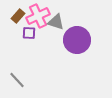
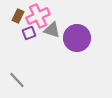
brown rectangle: rotated 16 degrees counterclockwise
gray triangle: moved 4 px left, 8 px down
purple square: rotated 24 degrees counterclockwise
purple circle: moved 2 px up
